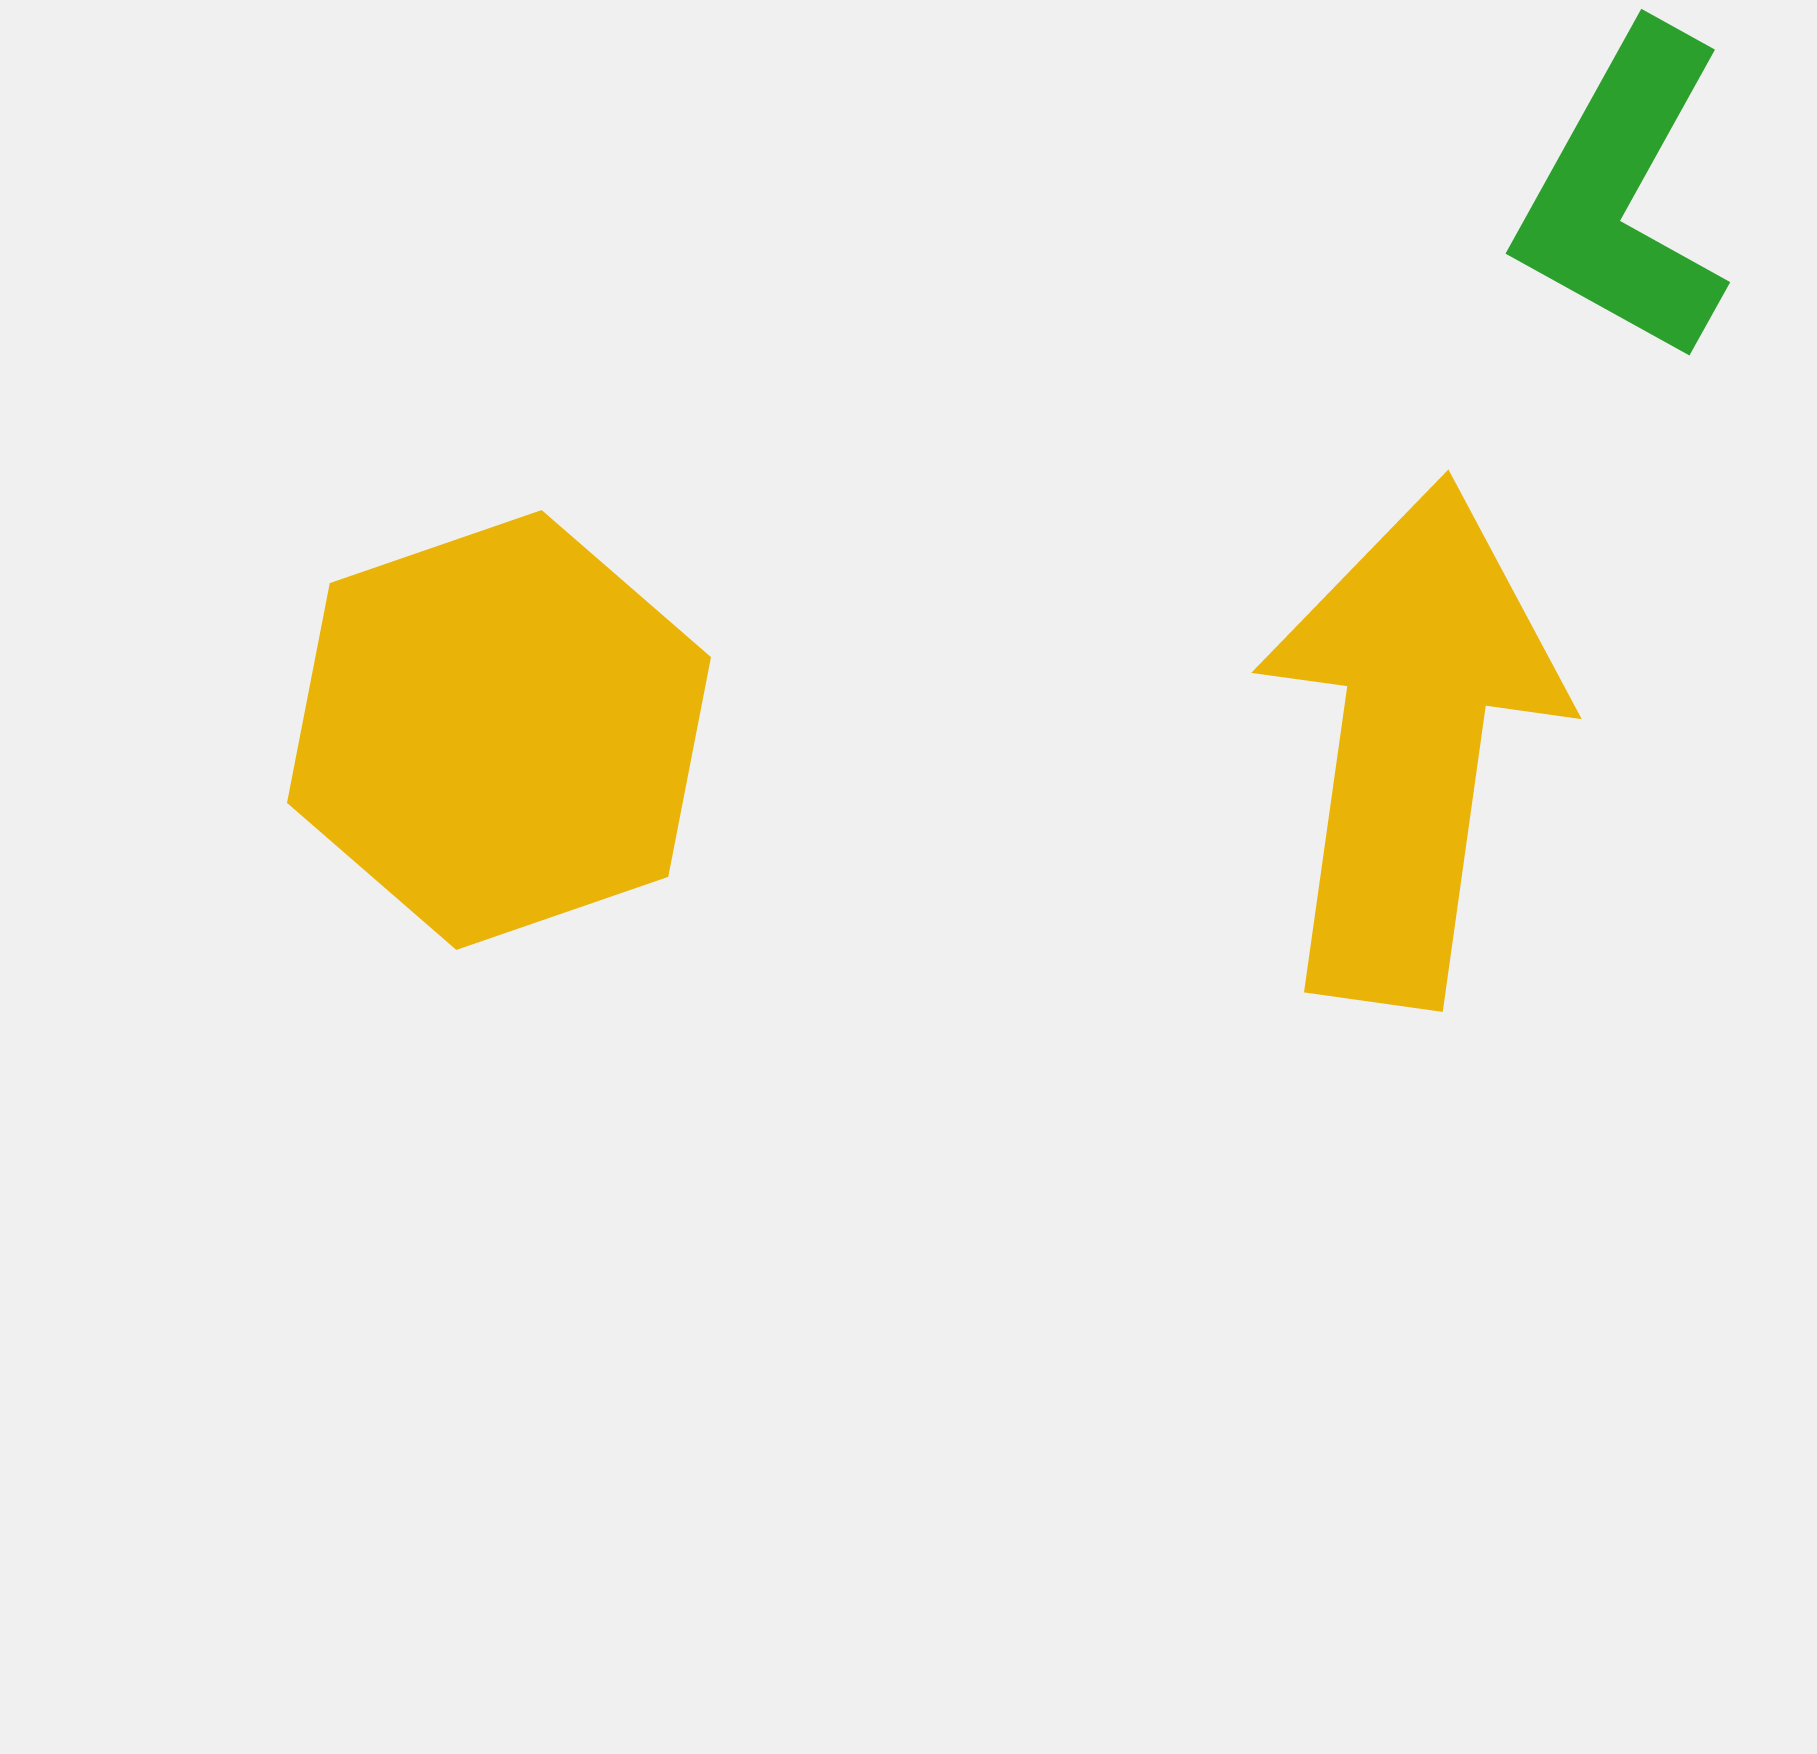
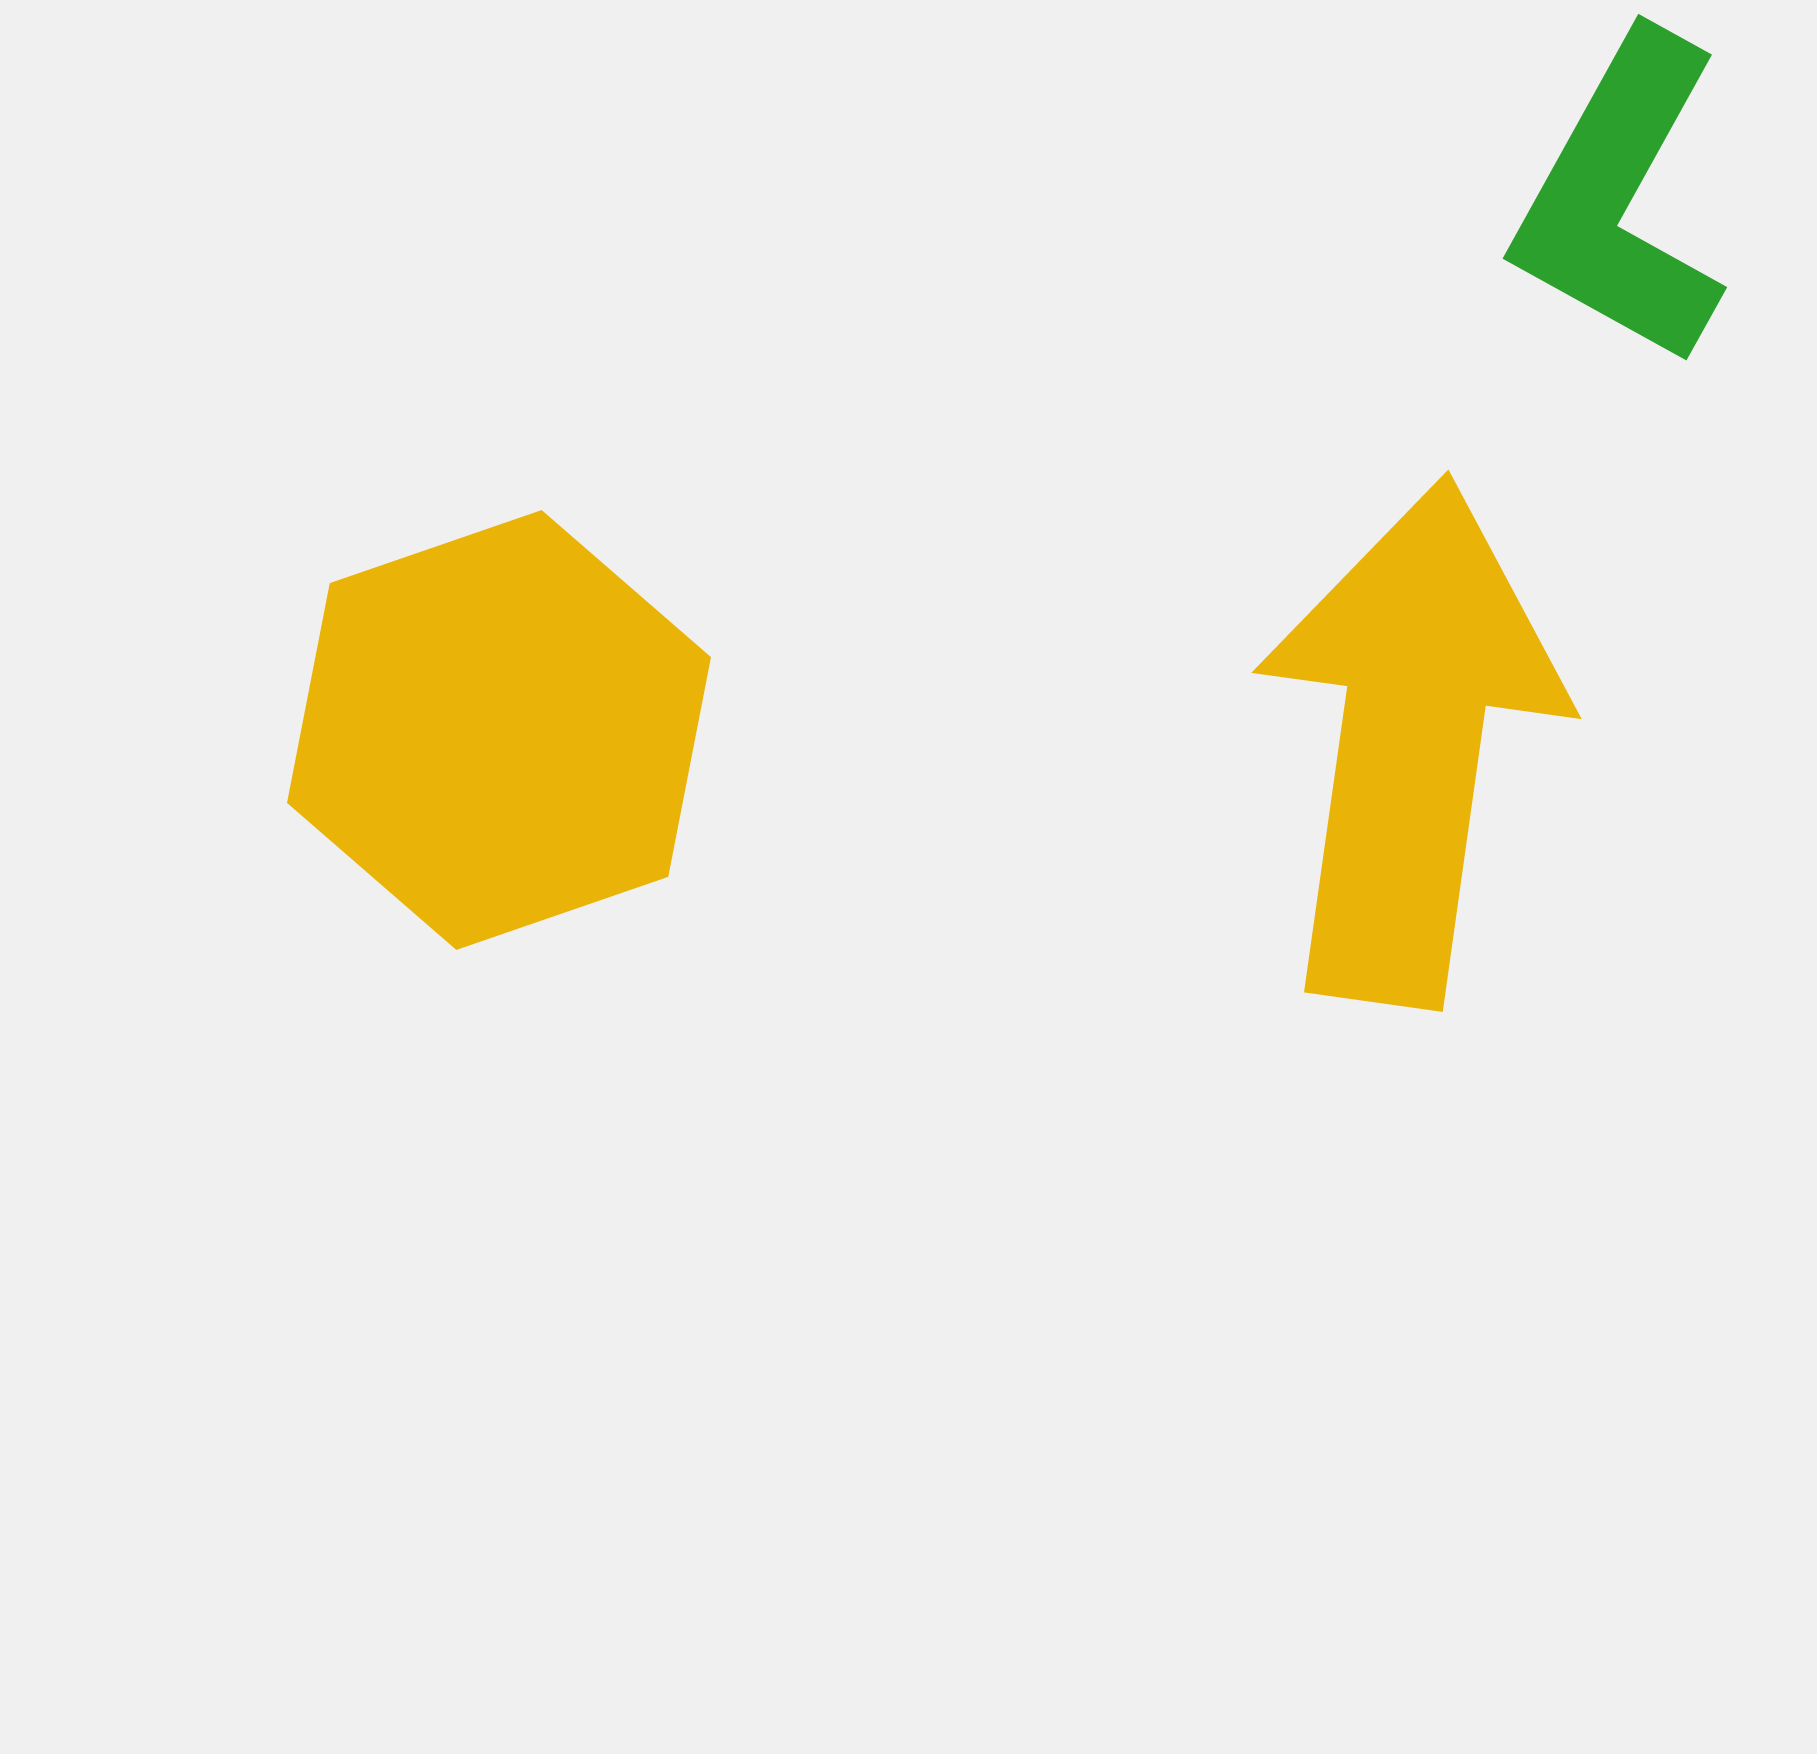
green L-shape: moved 3 px left, 5 px down
